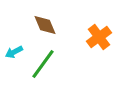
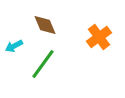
cyan arrow: moved 6 px up
